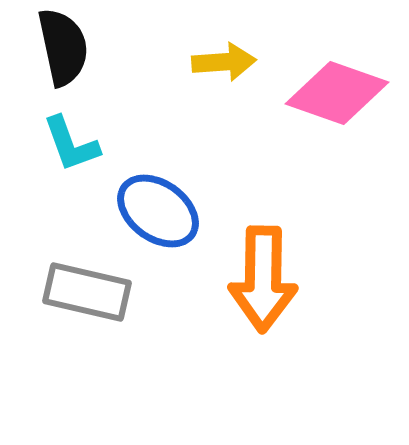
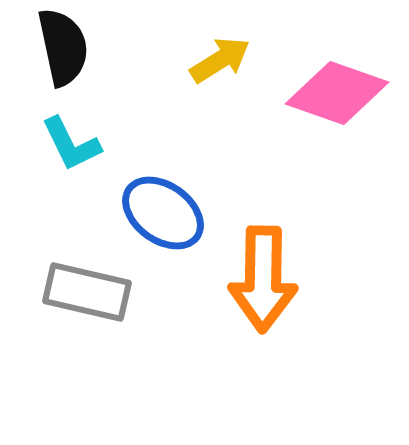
yellow arrow: moved 4 px left, 2 px up; rotated 28 degrees counterclockwise
cyan L-shape: rotated 6 degrees counterclockwise
blue ellipse: moved 5 px right, 2 px down
